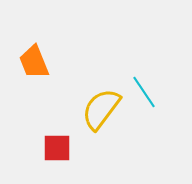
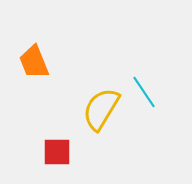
yellow semicircle: rotated 6 degrees counterclockwise
red square: moved 4 px down
